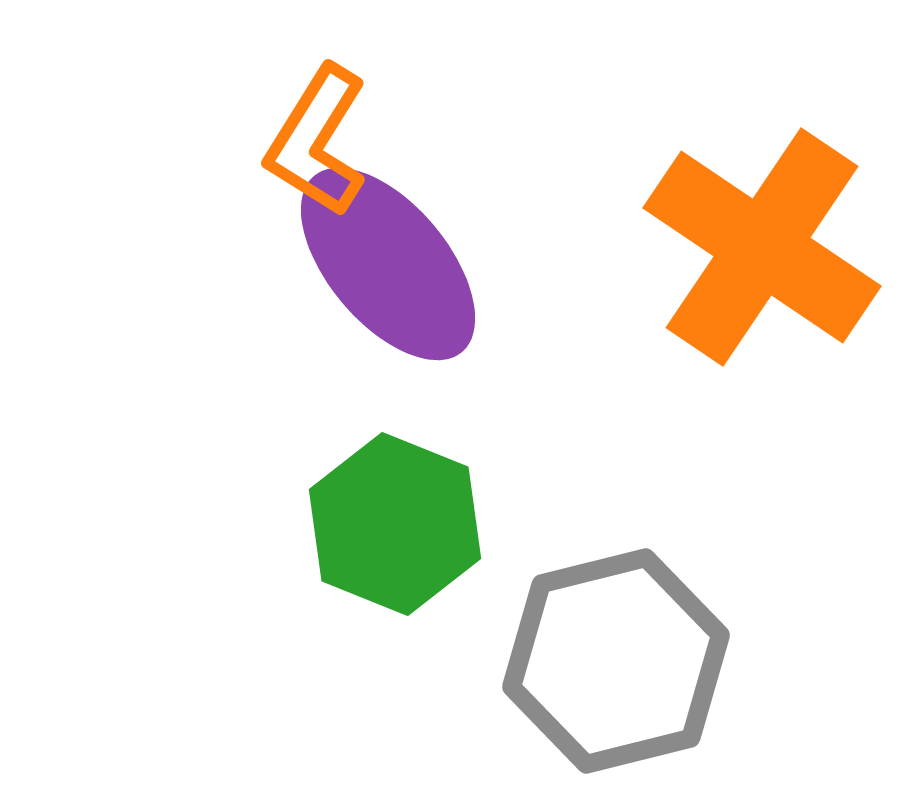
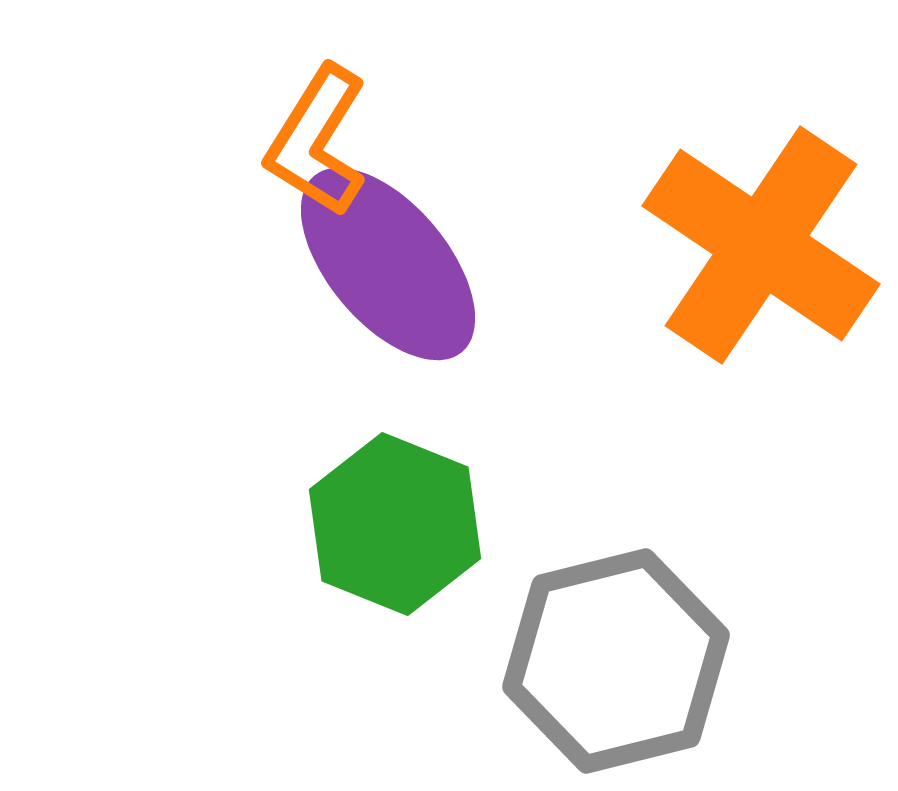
orange cross: moved 1 px left, 2 px up
